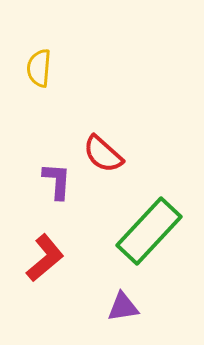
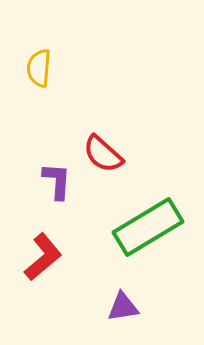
green rectangle: moved 1 px left, 4 px up; rotated 16 degrees clockwise
red L-shape: moved 2 px left, 1 px up
